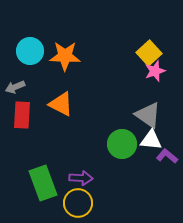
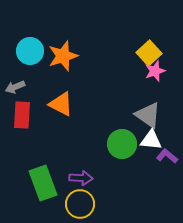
orange star: moved 2 px left; rotated 20 degrees counterclockwise
yellow circle: moved 2 px right, 1 px down
